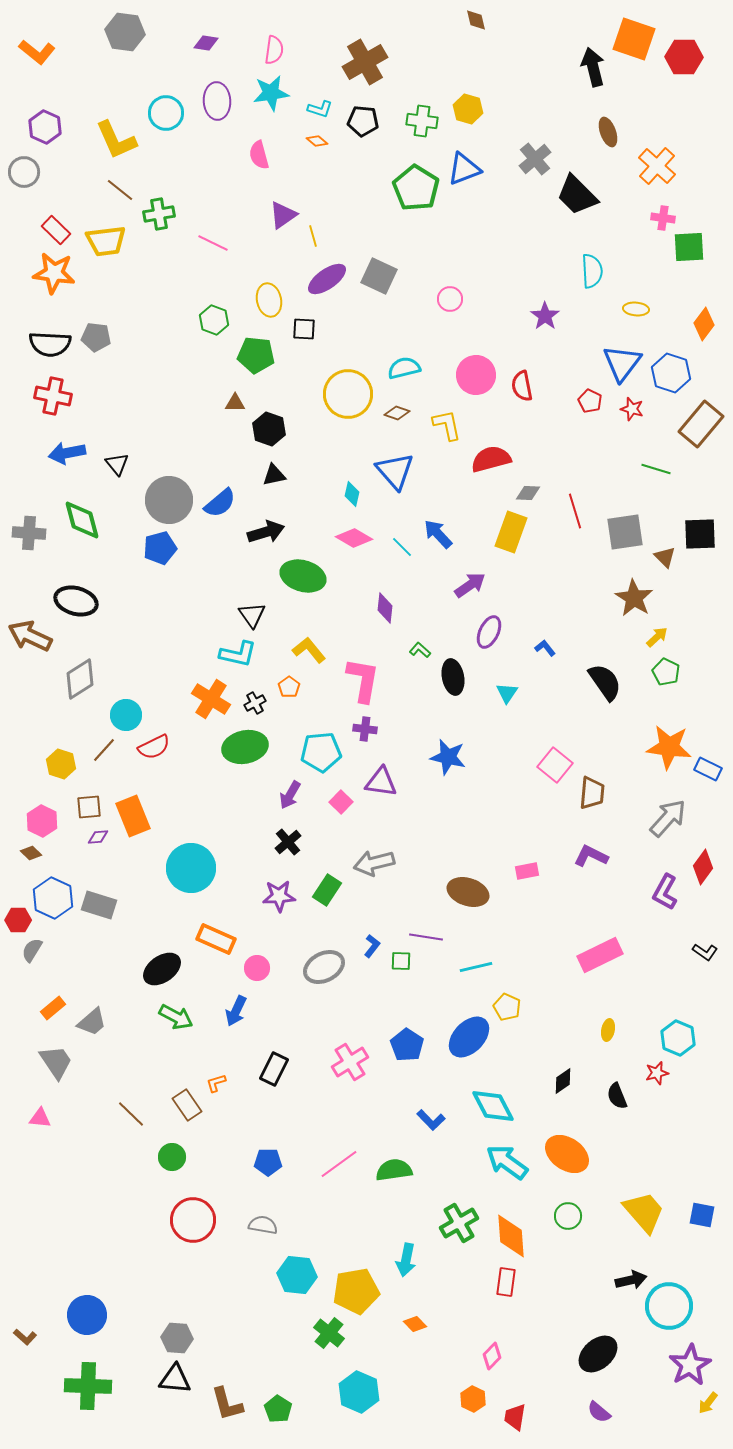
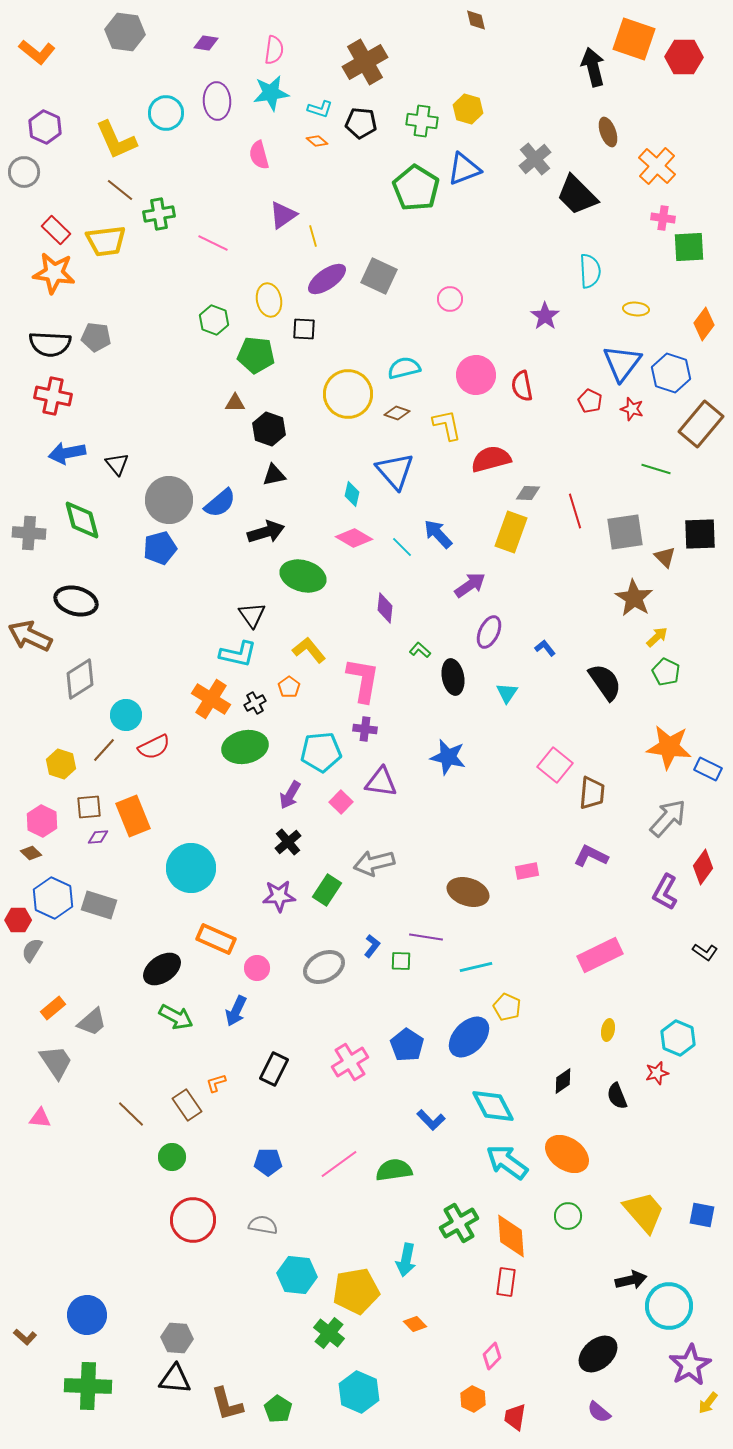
black pentagon at (363, 121): moved 2 px left, 2 px down
cyan semicircle at (592, 271): moved 2 px left
